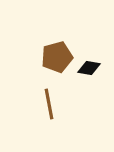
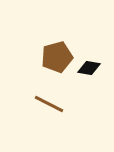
brown line: rotated 52 degrees counterclockwise
